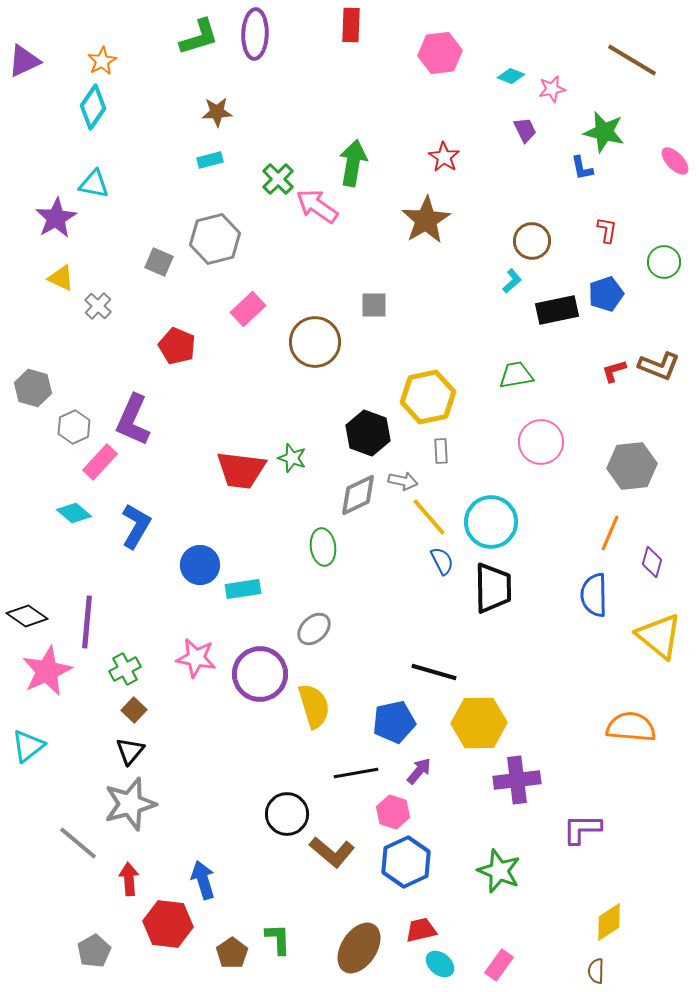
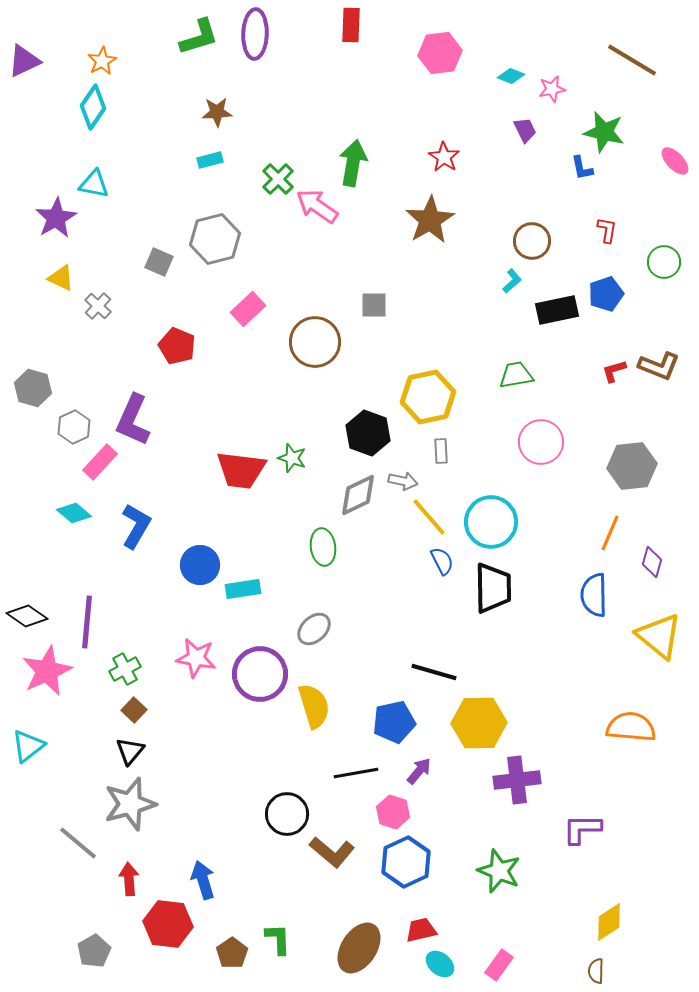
brown star at (426, 220): moved 4 px right
